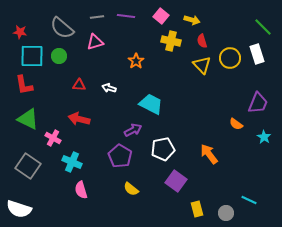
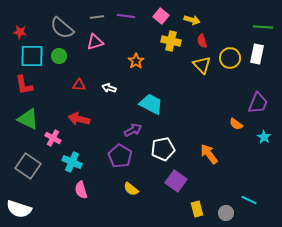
green line: rotated 42 degrees counterclockwise
white rectangle: rotated 30 degrees clockwise
